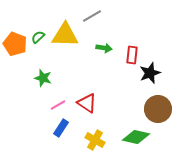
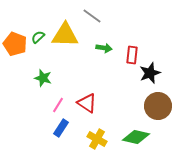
gray line: rotated 66 degrees clockwise
pink line: rotated 28 degrees counterclockwise
brown circle: moved 3 px up
yellow cross: moved 2 px right, 1 px up
